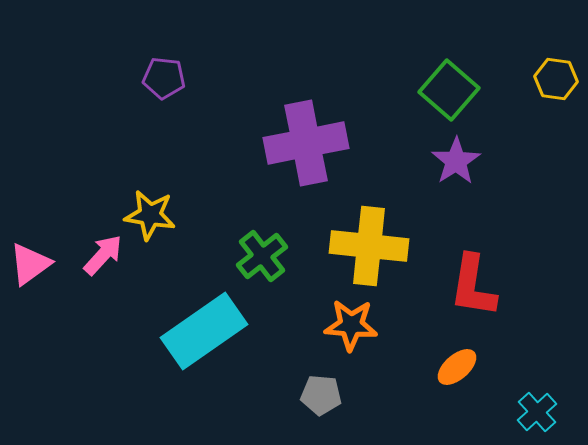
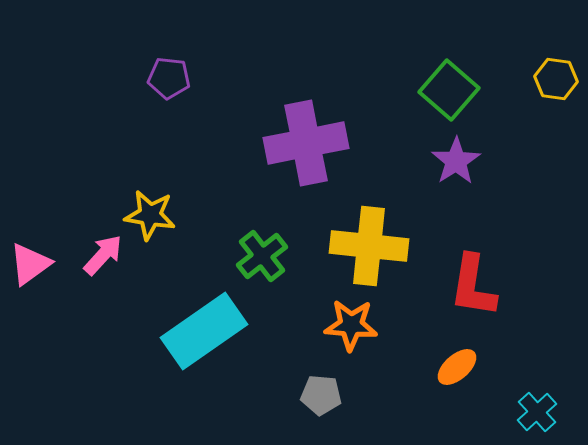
purple pentagon: moved 5 px right
